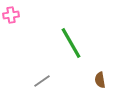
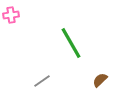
brown semicircle: rotated 56 degrees clockwise
